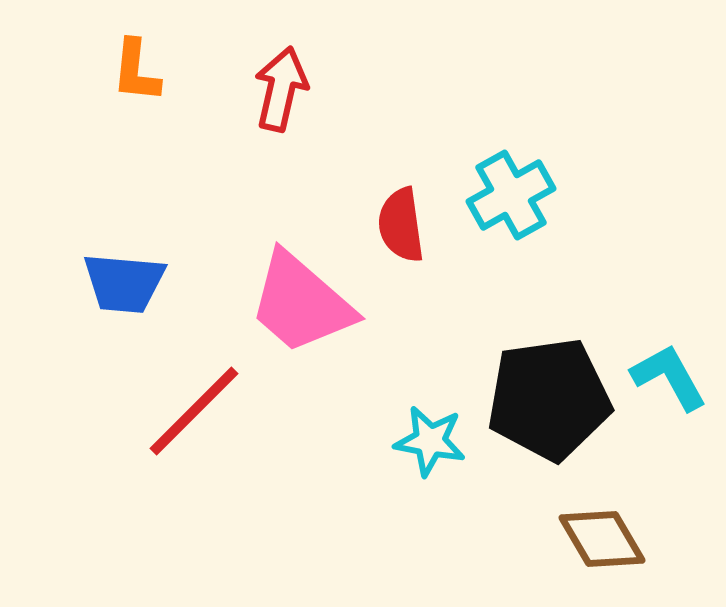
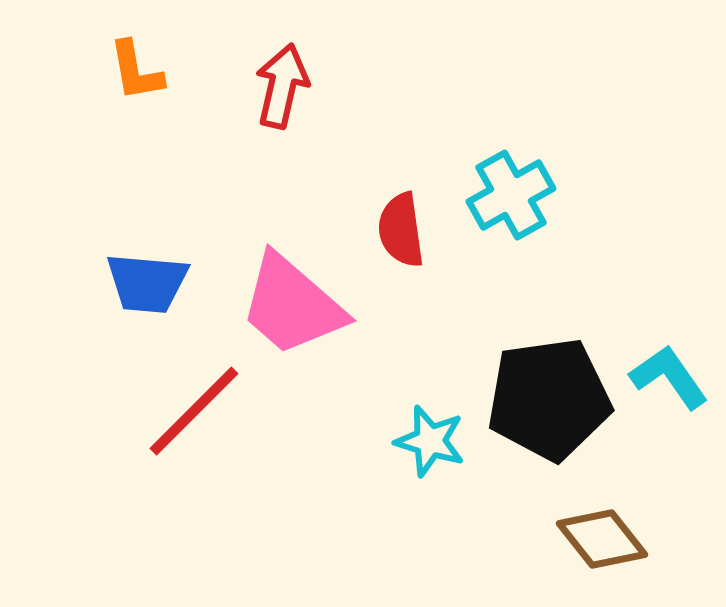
orange L-shape: rotated 16 degrees counterclockwise
red arrow: moved 1 px right, 3 px up
red semicircle: moved 5 px down
blue trapezoid: moved 23 px right
pink trapezoid: moved 9 px left, 2 px down
cyan L-shape: rotated 6 degrees counterclockwise
cyan star: rotated 6 degrees clockwise
brown diamond: rotated 8 degrees counterclockwise
